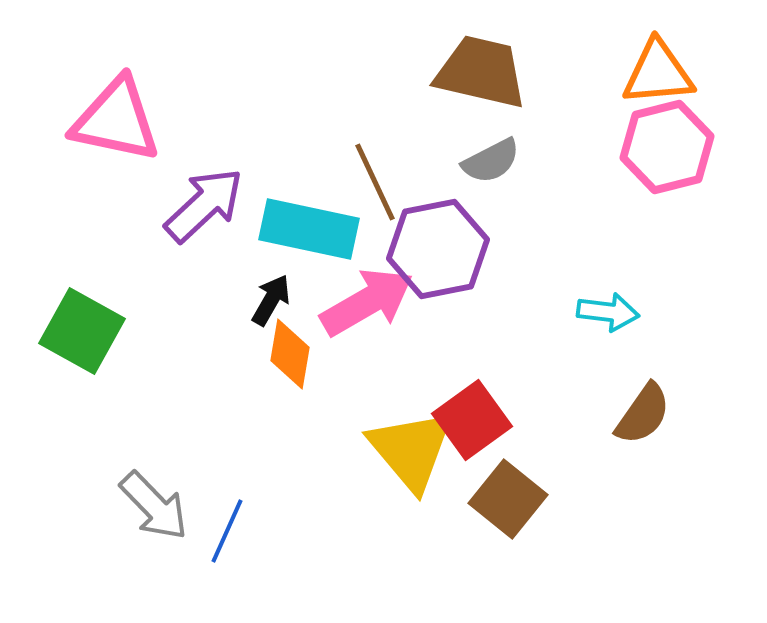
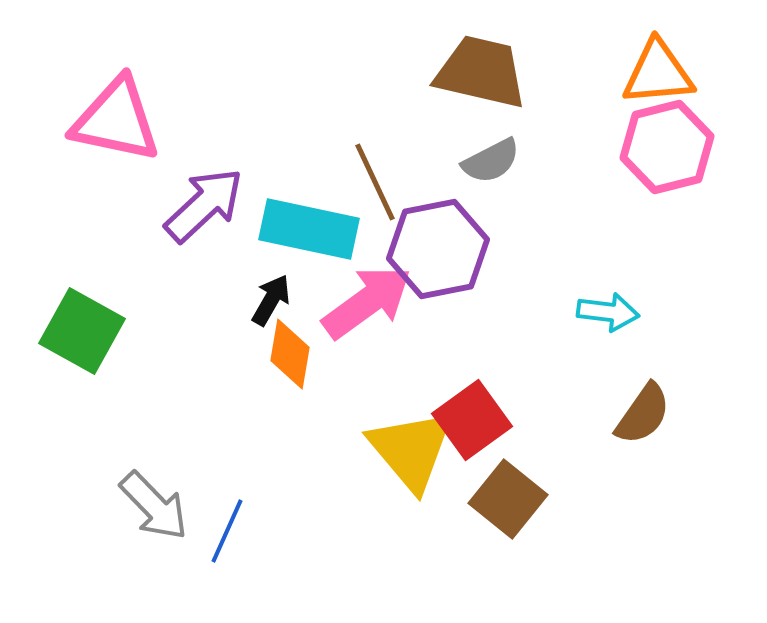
pink arrow: rotated 6 degrees counterclockwise
